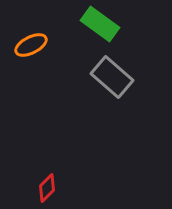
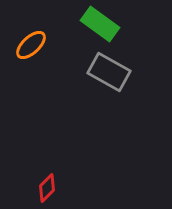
orange ellipse: rotated 16 degrees counterclockwise
gray rectangle: moved 3 px left, 5 px up; rotated 12 degrees counterclockwise
